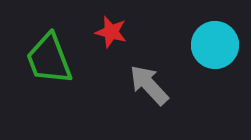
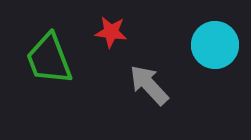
red star: rotated 8 degrees counterclockwise
